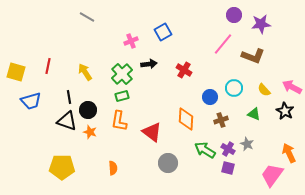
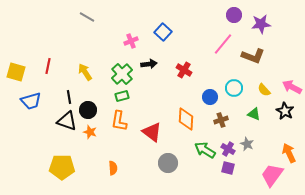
blue square: rotated 18 degrees counterclockwise
